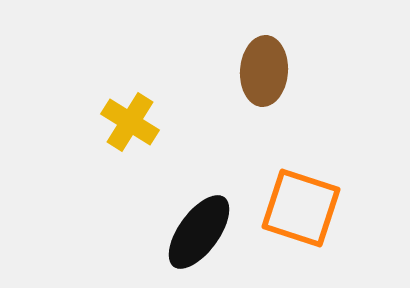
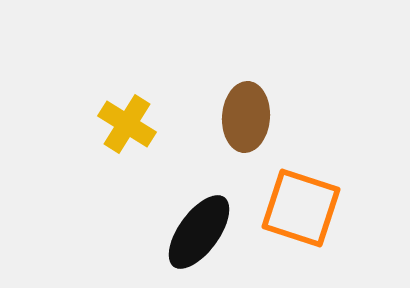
brown ellipse: moved 18 px left, 46 px down
yellow cross: moved 3 px left, 2 px down
